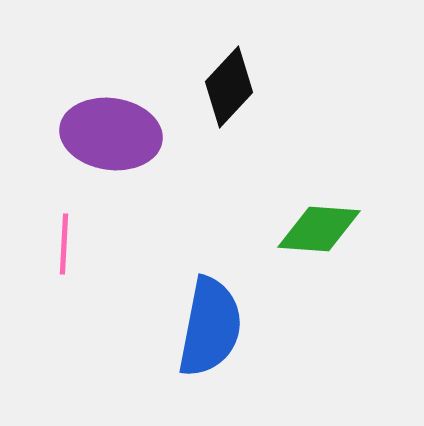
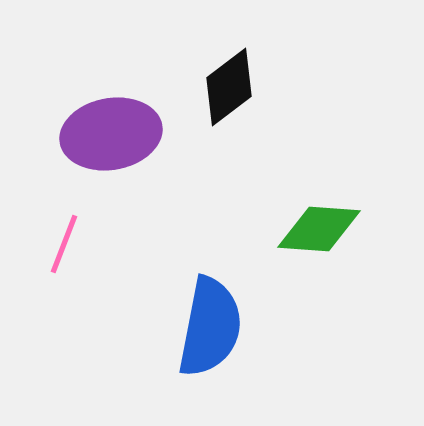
black diamond: rotated 10 degrees clockwise
purple ellipse: rotated 18 degrees counterclockwise
pink line: rotated 18 degrees clockwise
